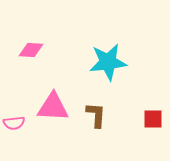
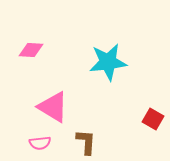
pink triangle: rotated 28 degrees clockwise
brown L-shape: moved 10 px left, 27 px down
red square: rotated 30 degrees clockwise
pink semicircle: moved 26 px right, 20 px down
